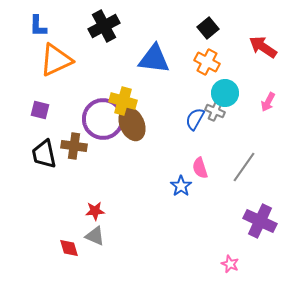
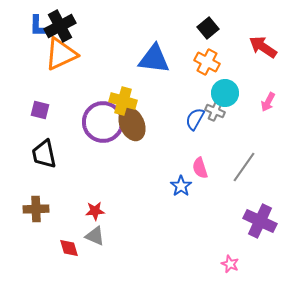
black cross: moved 44 px left
orange triangle: moved 5 px right, 6 px up
purple circle: moved 3 px down
brown cross: moved 38 px left, 63 px down; rotated 10 degrees counterclockwise
